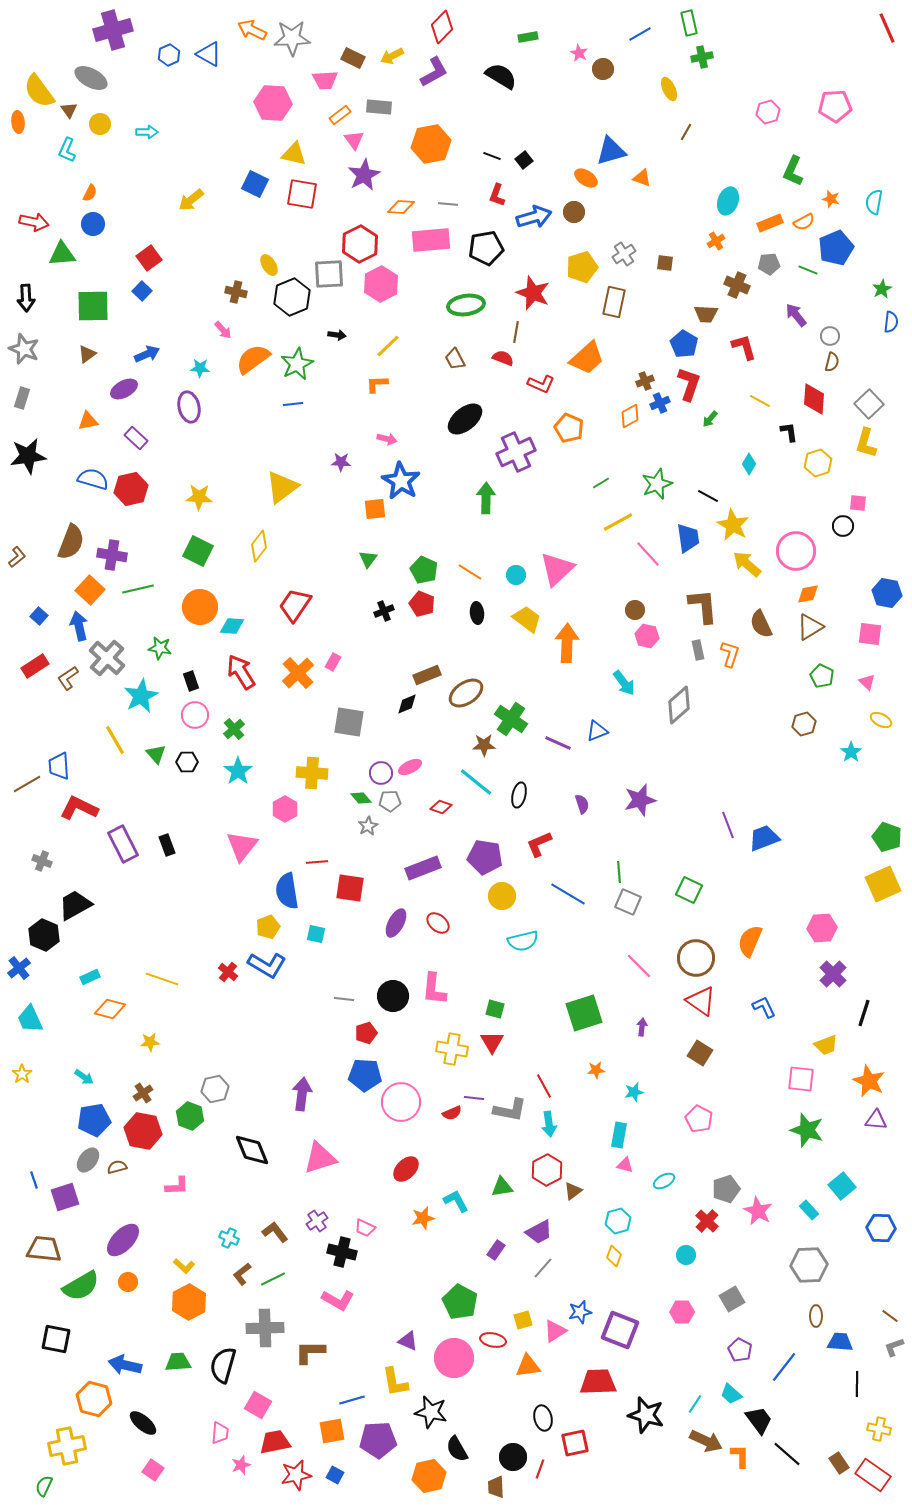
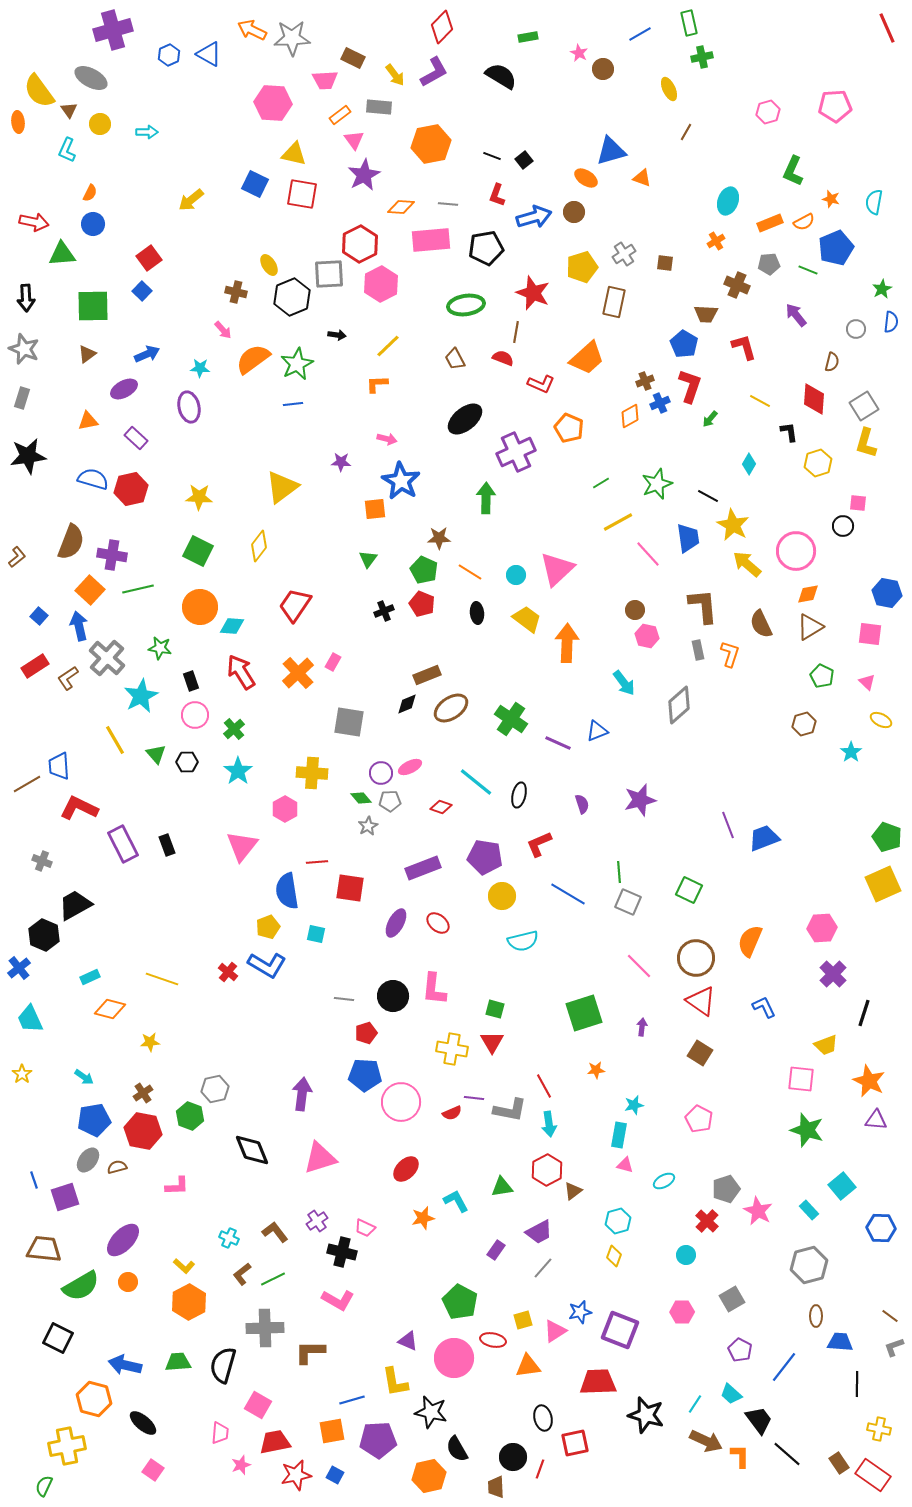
yellow arrow at (392, 56): moved 3 px right, 19 px down; rotated 100 degrees counterclockwise
gray circle at (830, 336): moved 26 px right, 7 px up
red L-shape at (689, 384): moved 1 px right, 2 px down
gray square at (869, 404): moved 5 px left, 2 px down; rotated 12 degrees clockwise
brown ellipse at (466, 693): moved 15 px left, 15 px down
brown star at (484, 745): moved 45 px left, 207 px up
cyan star at (634, 1092): moved 13 px down
gray hexagon at (809, 1265): rotated 12 degrees counterclockwise
black square at (56, 1339): moved 2 px right, 1 px up; rotated 16 degrees clockwise
